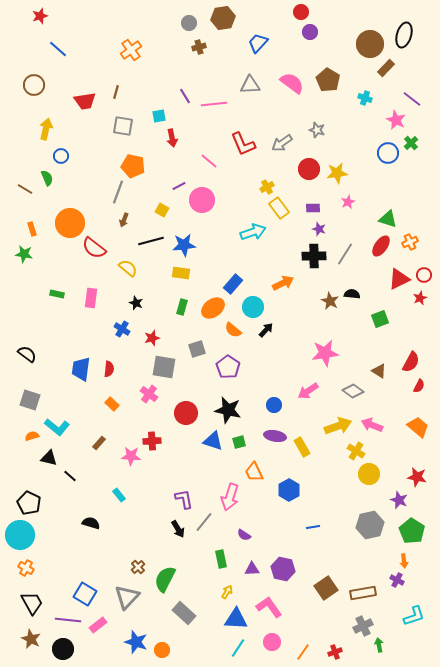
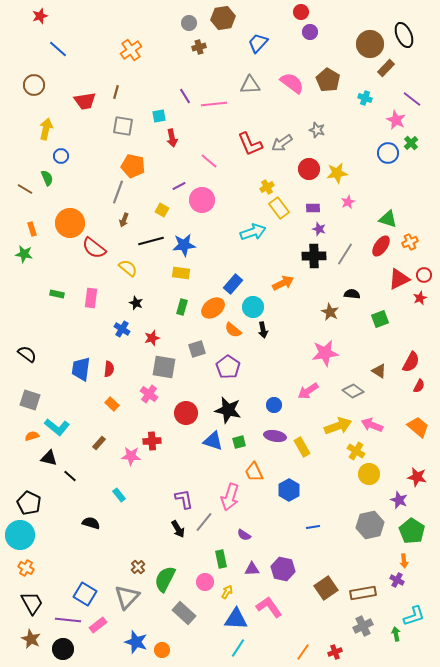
black ellipse at (404, 35): rotated 40 degrees counterclockwise
red L-shape at (243, 144): moved 7 px right
brown star at (330, 301): moved 11 px down
black arrow at (266, 330): moved 3 px left; rotated 126 degrees clockwise
pink circle at (272, 642): moved 67 px left, 60 px up
green arrow at (379, 645): moved 17 px right, 11 px up
